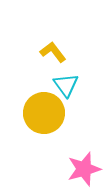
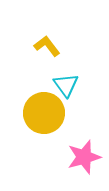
yellow L-shape: moved 6 px left, 6 px up
pink star: moved 12 px up
